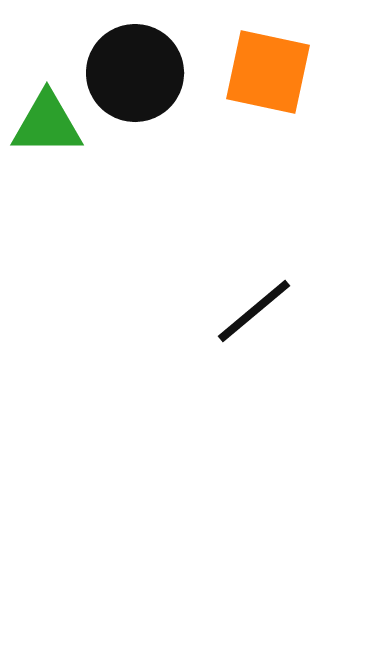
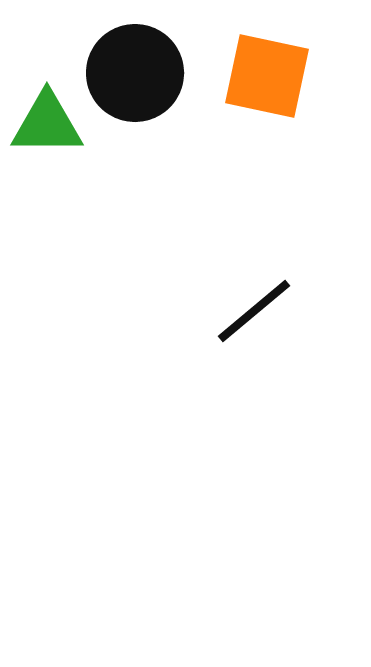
orange square: moved 1 px left, 4 px down
